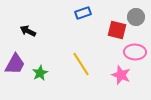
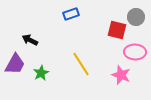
blue rectangle: moved 12 px left, 1 px down
black arrow: moved 2 px right, 9 px down
green star: moved 1 px right
